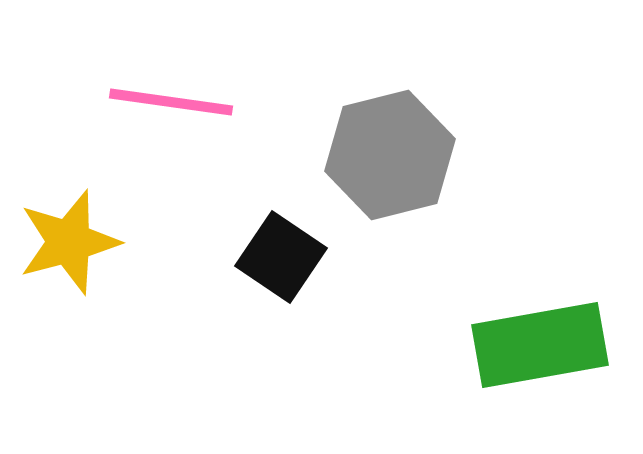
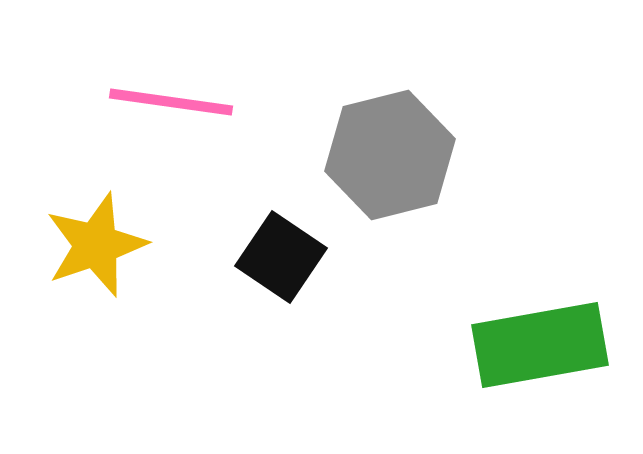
yellow star: moved 27 px right, 3 px down; rotated 4 degrees counterclockwise
